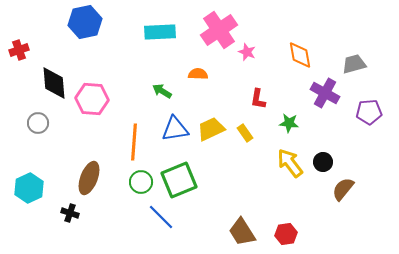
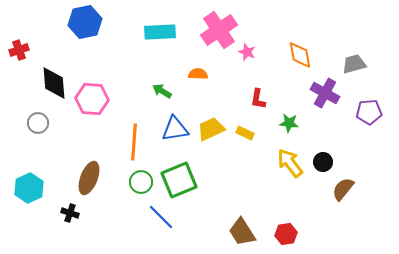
yellow rectangle: rotated 30 degrees counterclockwise
